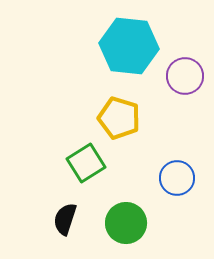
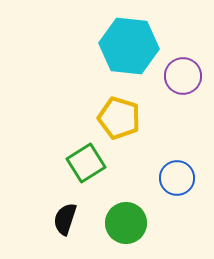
purple circle: moved 2 px left
